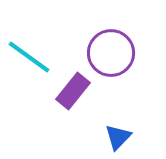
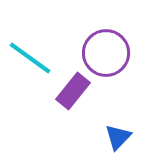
purple circle: moved 5 px left
cyan line: moved 1 px right, 1 px down
